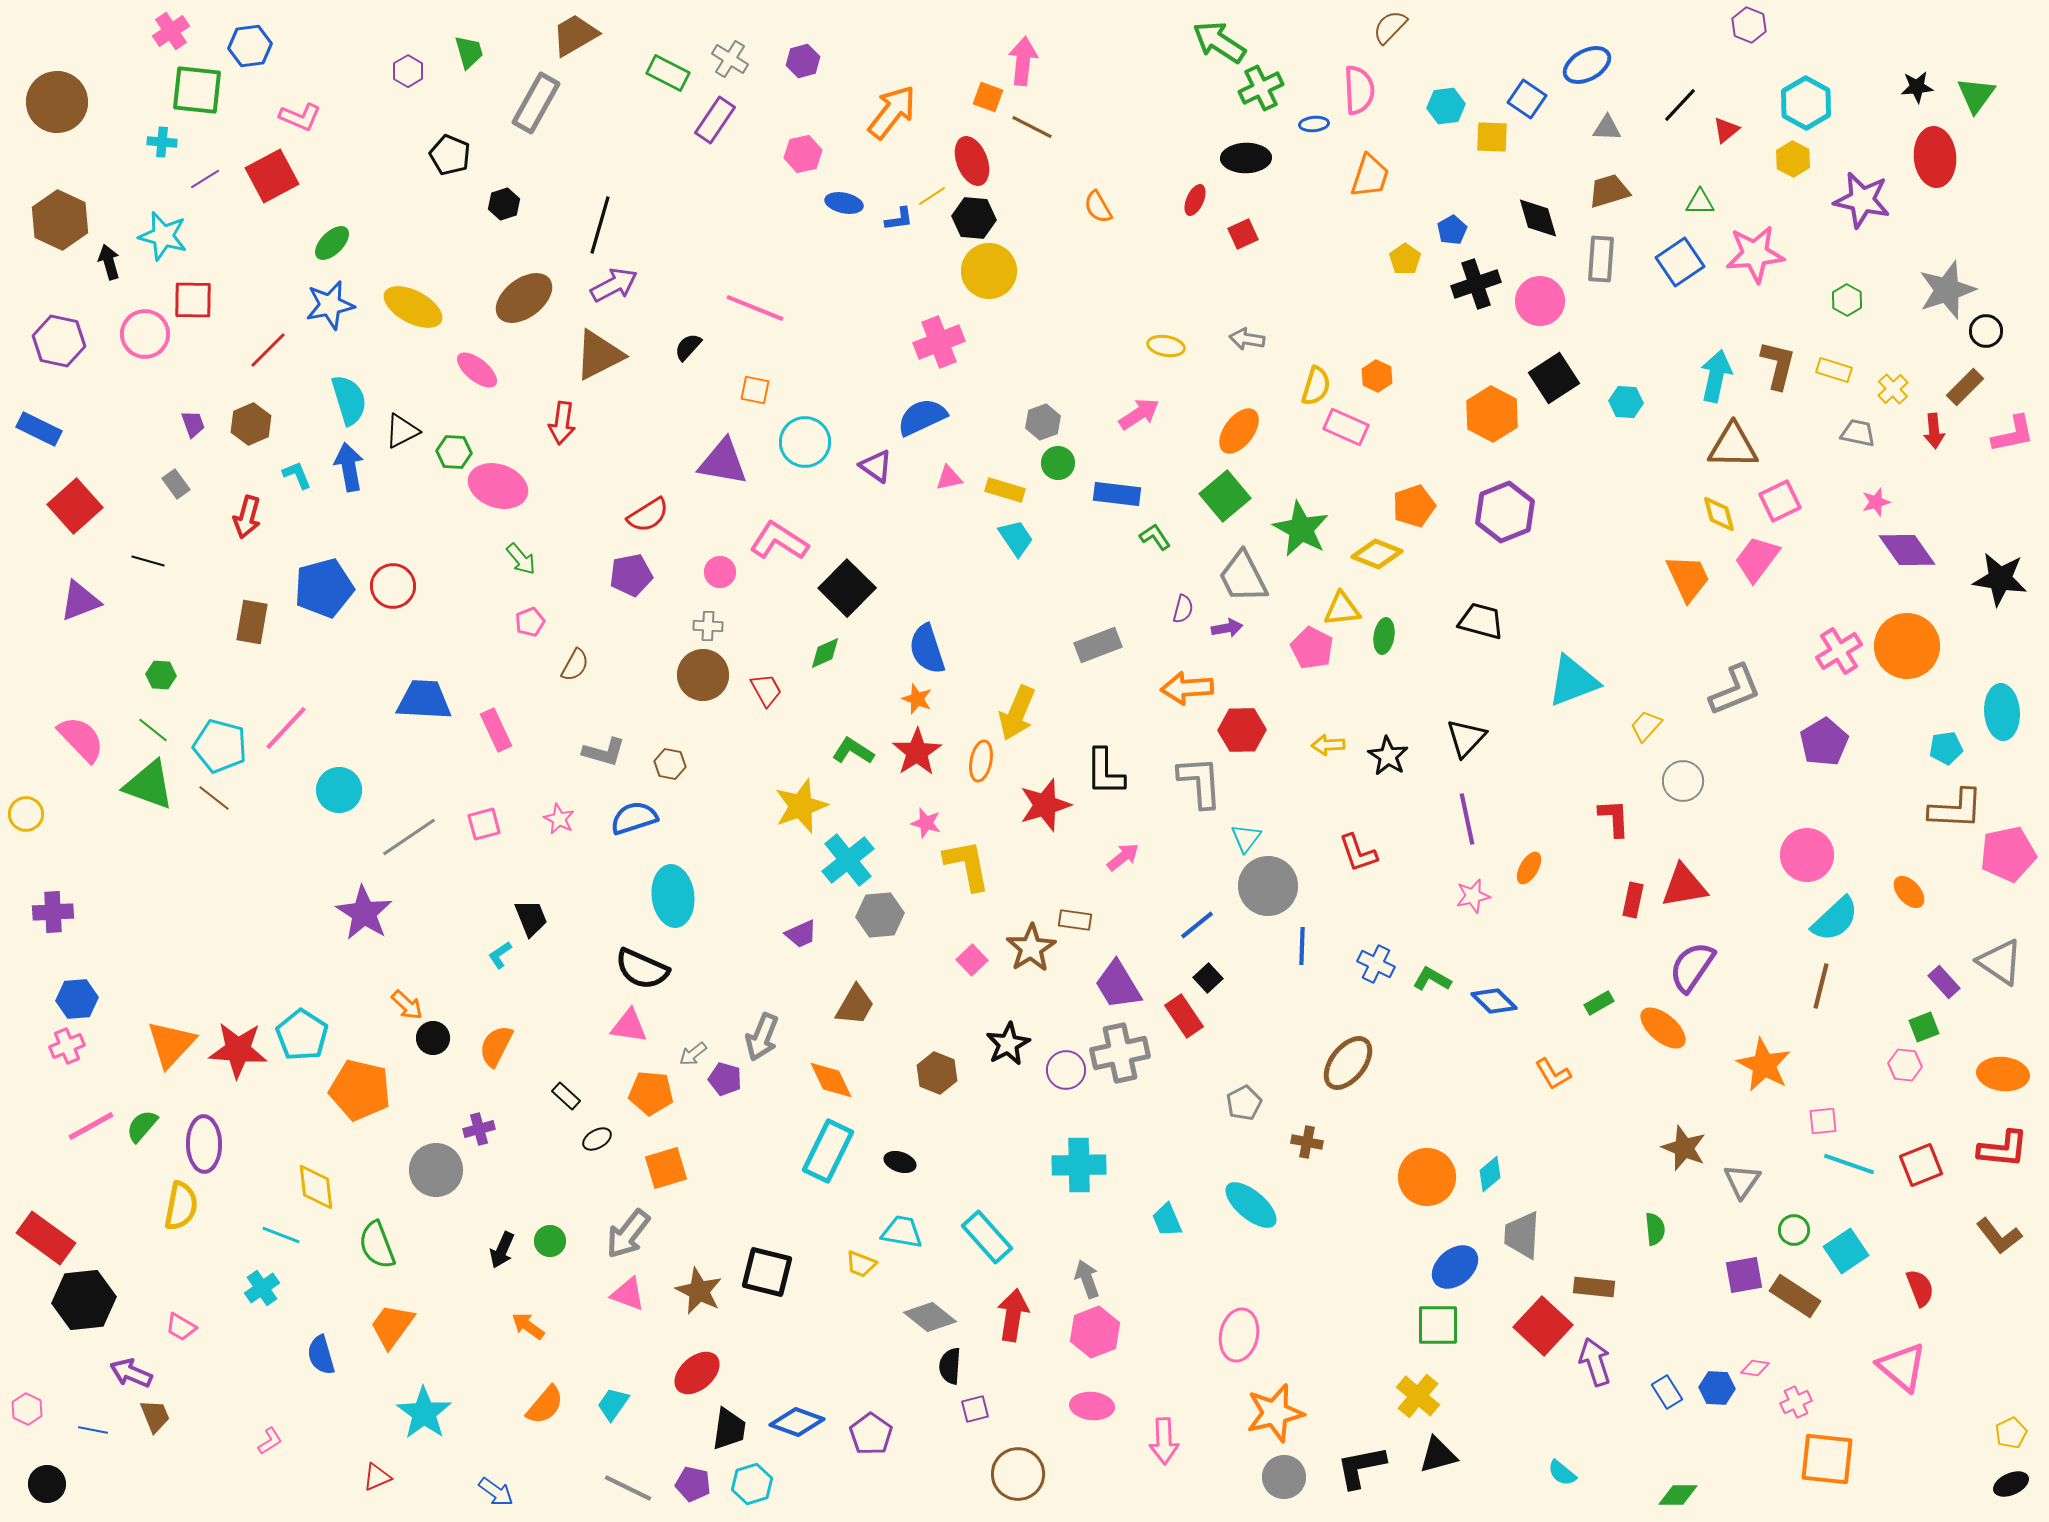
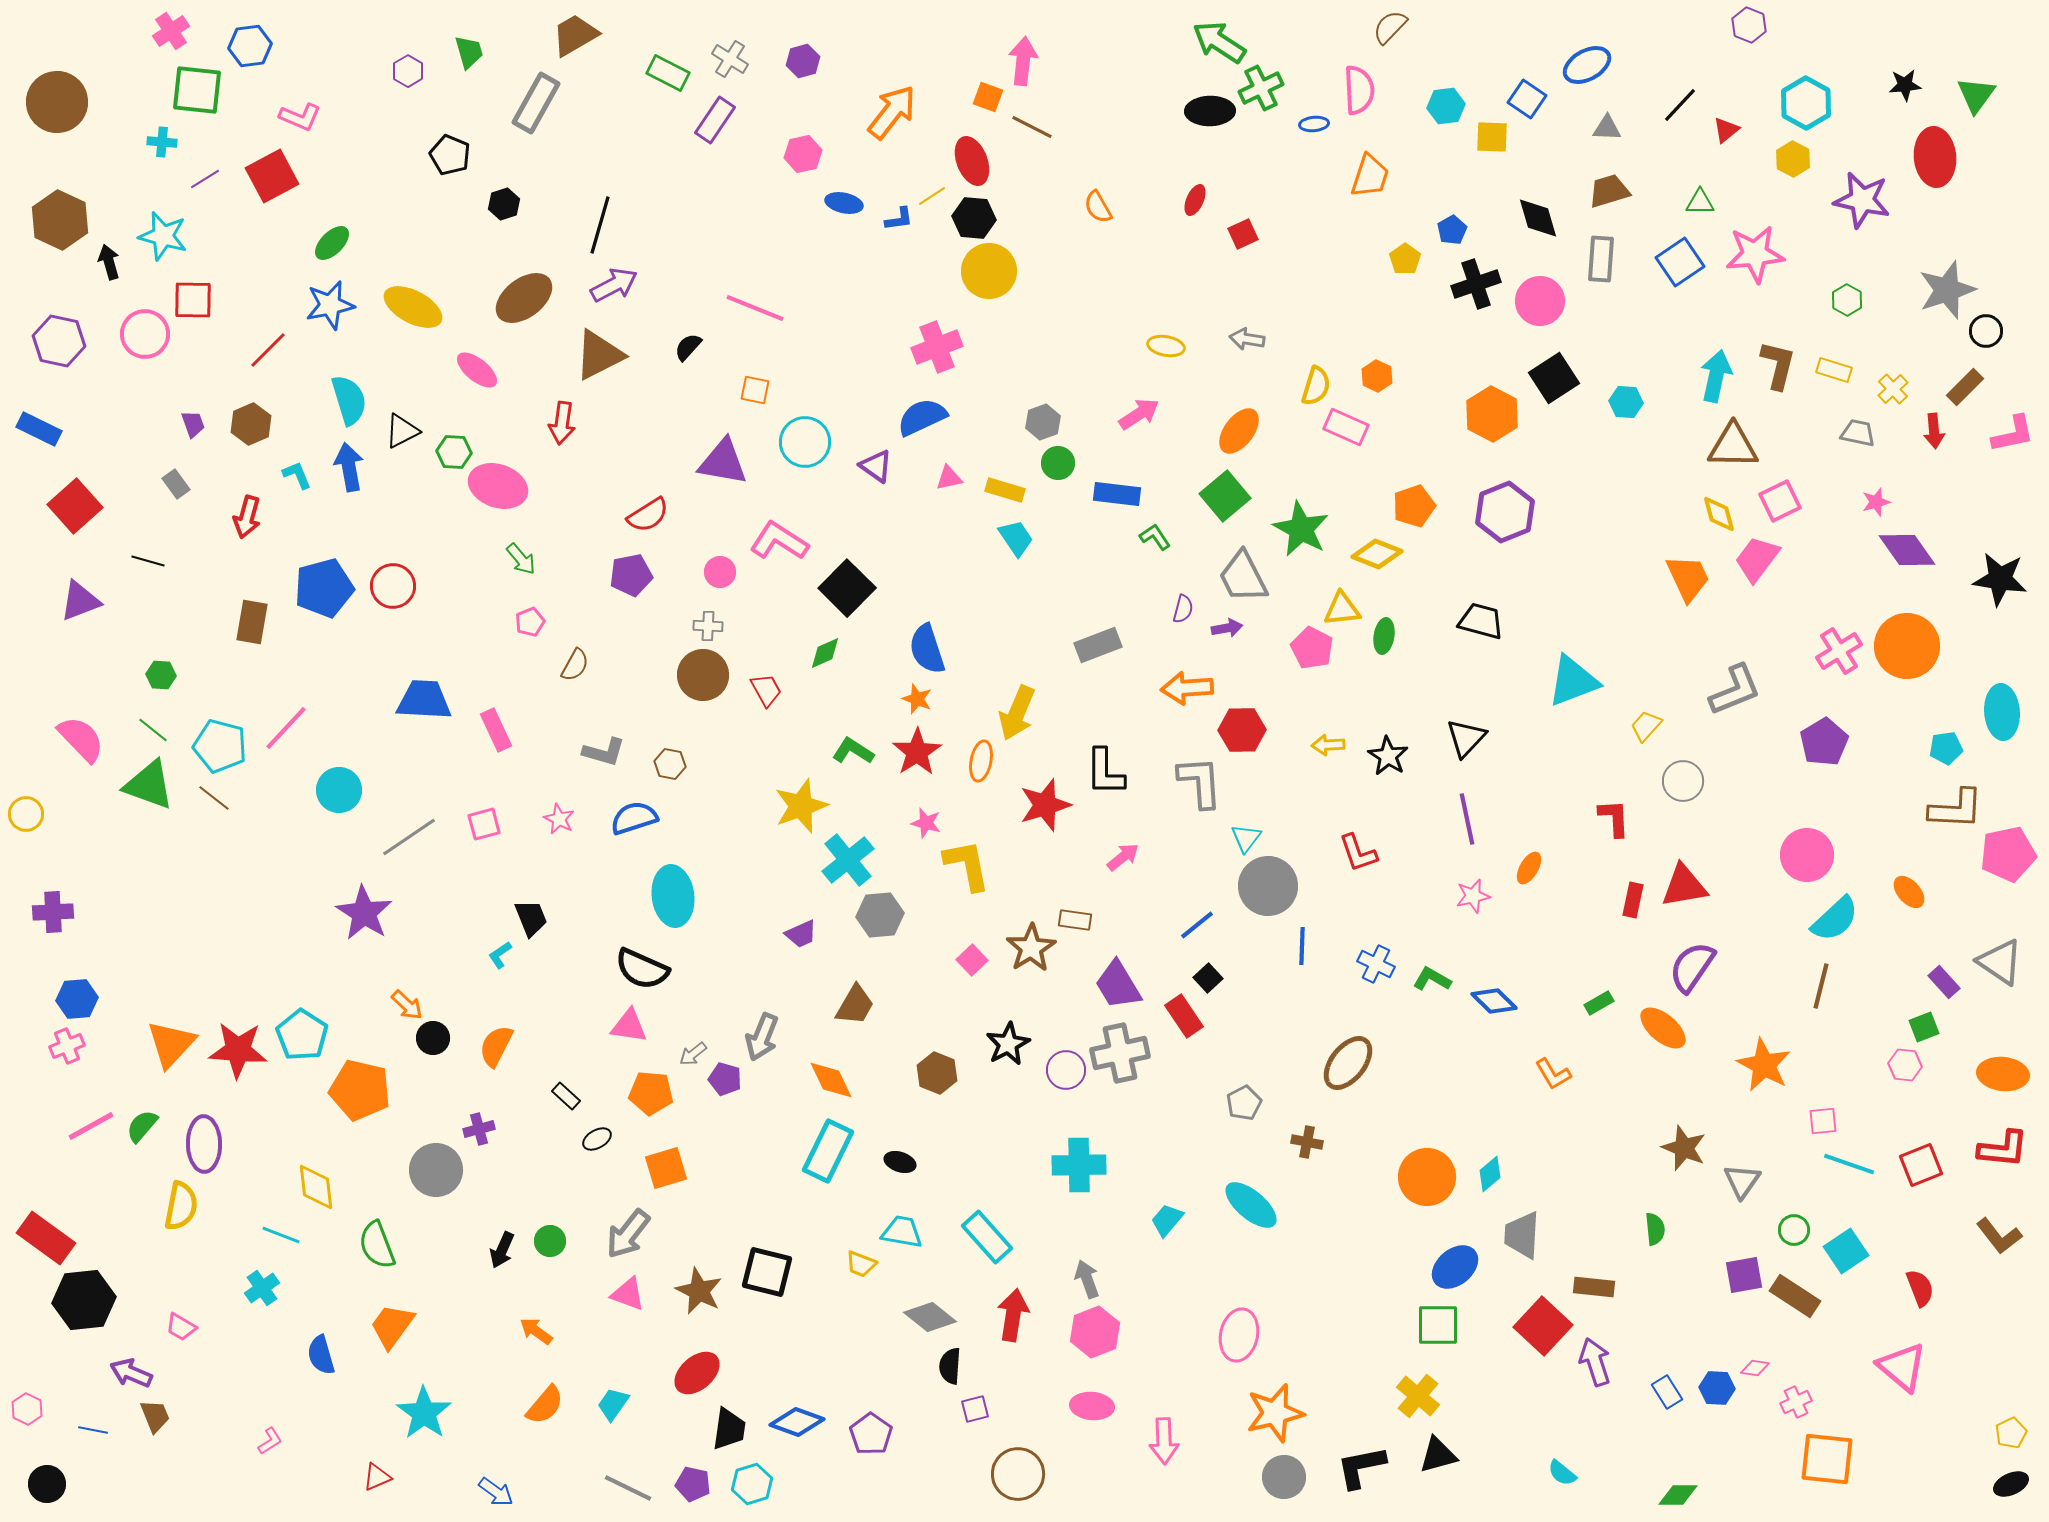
black star at (1917, 87): moved 12 px left, 2 px up
black ellipse at (1246, 158): moved 36 px left, 47 px up
pink cross at (939, 342): moved 2 px left, 5 px down
cyan trapezoid at (1167, 1220): rotated 63 degrees clockwise
orange arrow at (528, 1326): moved 8 px right, 5 px down
